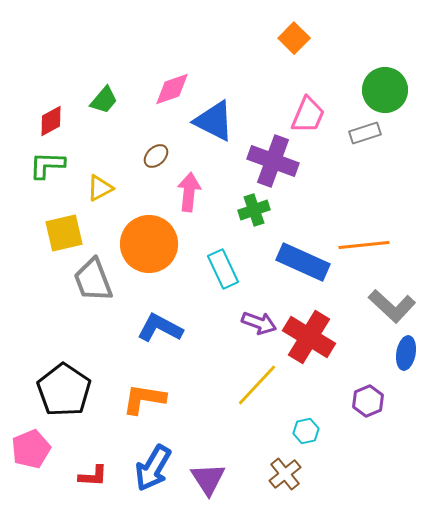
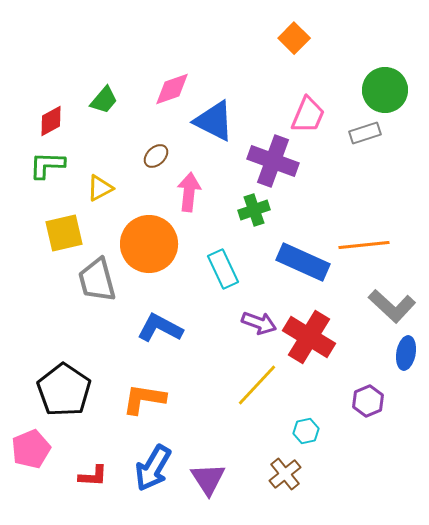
gray trapezoid: moved 4 px right; rotated 6 degrees clockwise
